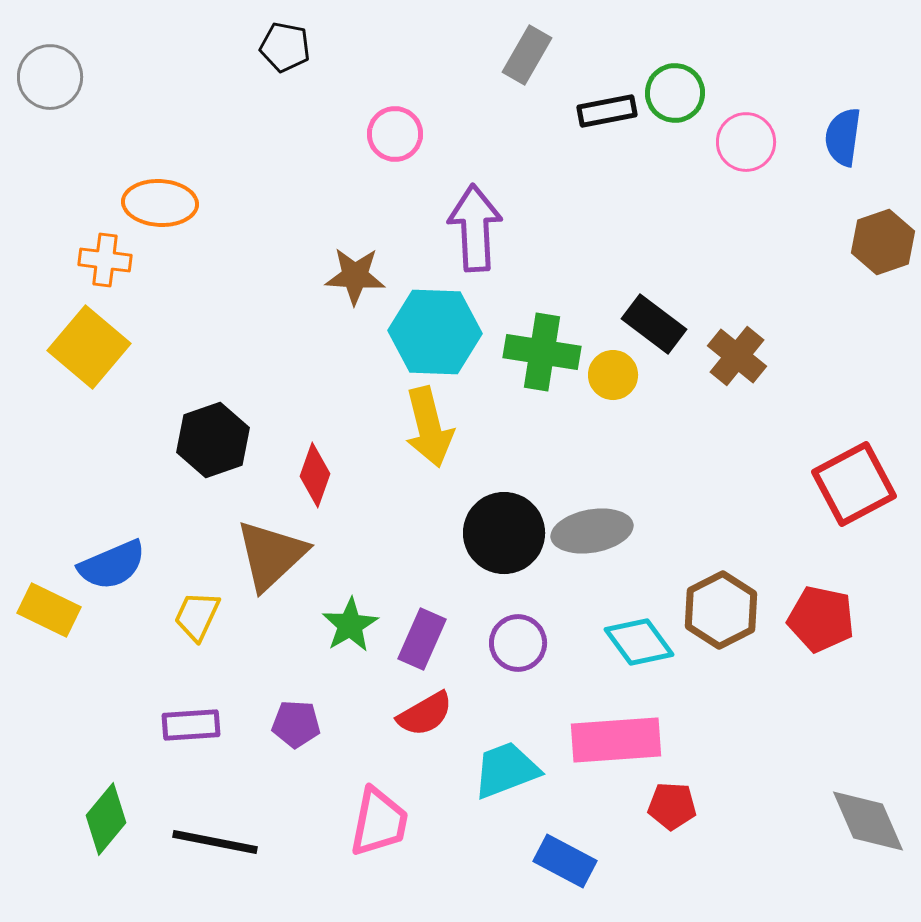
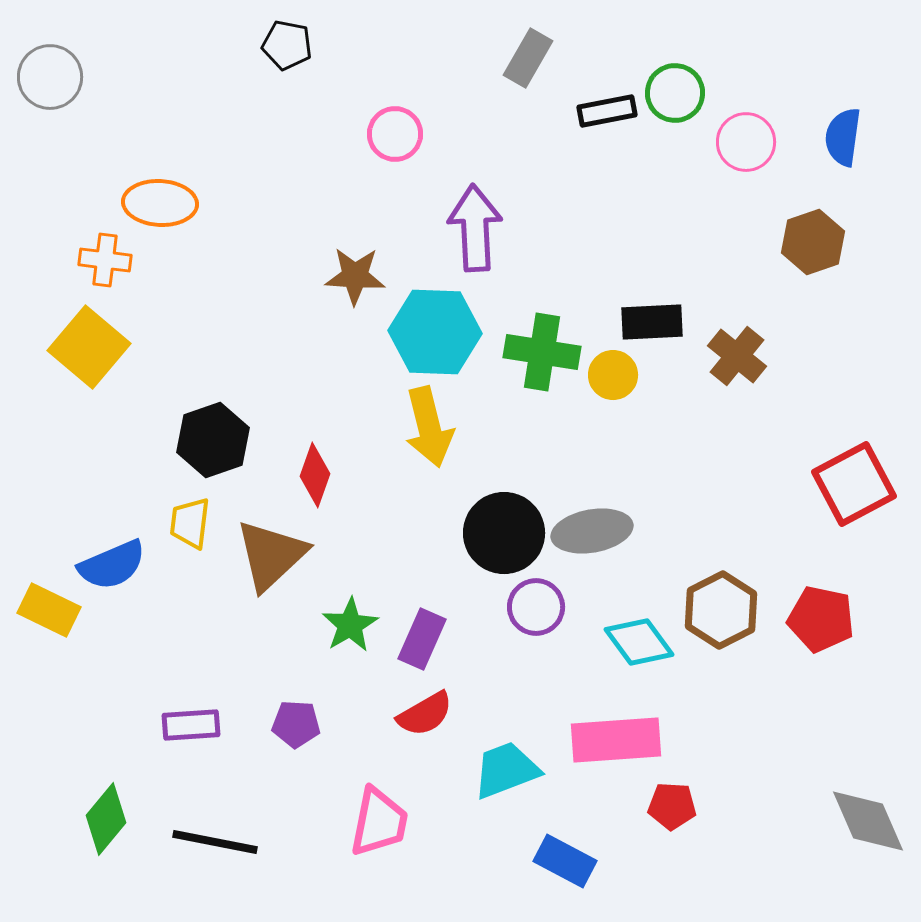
black pentagon at (285, 47): moved 2 px right, 2 px up
gray rectangle at (527, 55): moved 1 px right, 3 px down
brown hexagon at (883, 242): moved 70 px left
black rectangle at (654, 324): moved 2 px left, 2 px up; rotated 40 degrees counterclockwise
yellow trapezoid at (197, 616): moved 7 px left, 93 px up; rotated 18 degrees counterclockwise
purple circle at (518, 643): moved 18 px right, 36 px up
